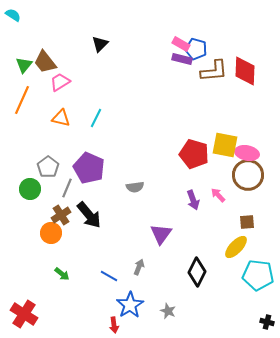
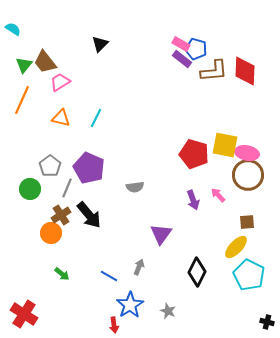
cyan semicircle: moved 14 px down
purple rectangle: rotated 24 degrees clockwise
gray pentagon: moved 2 px right, 1 px up
cyan pentagon: moved 9 px left; rotated 20 degrees clockwise
